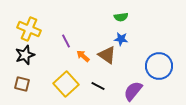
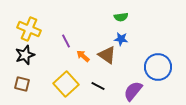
blue circle: moved 1 px left, 1 px down
